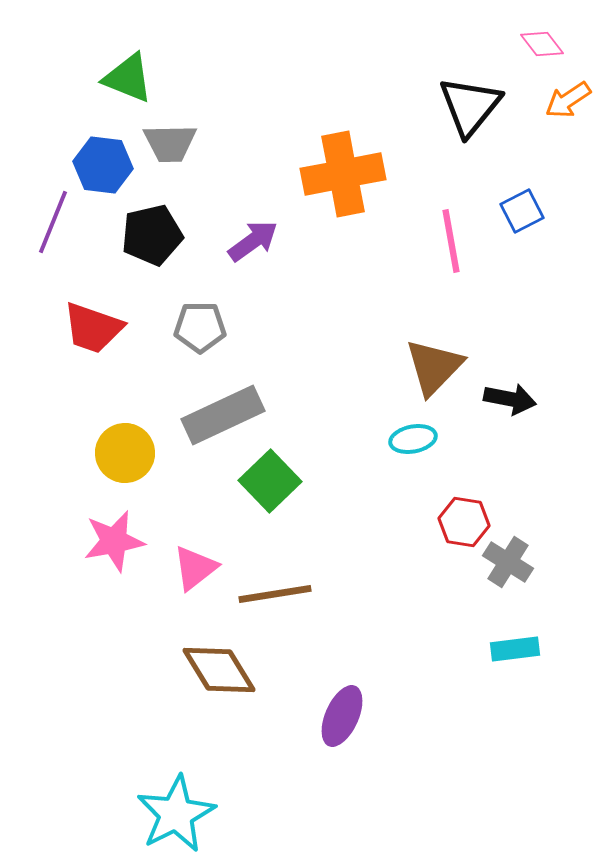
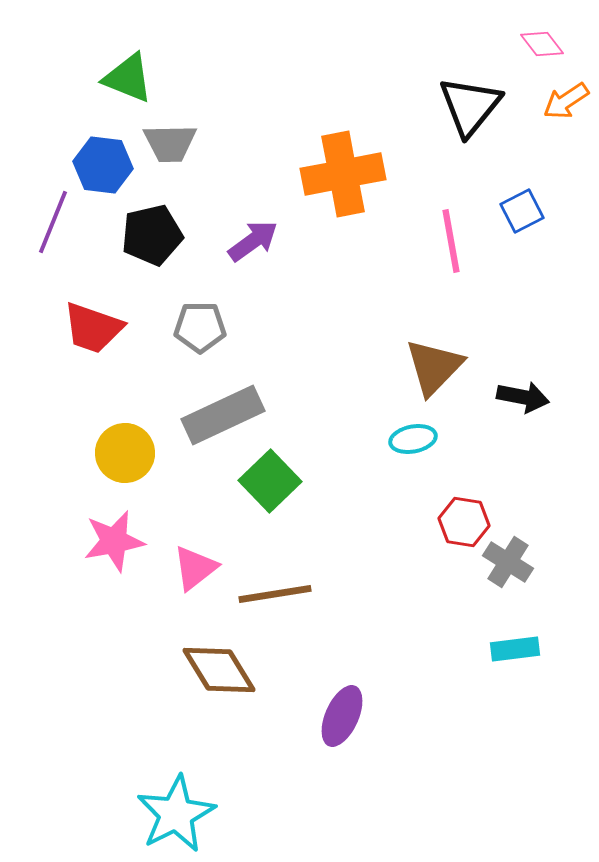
orange arrow: moved 2 px left, 1 px down
black arrow: moved 13 px right, 2 px up
